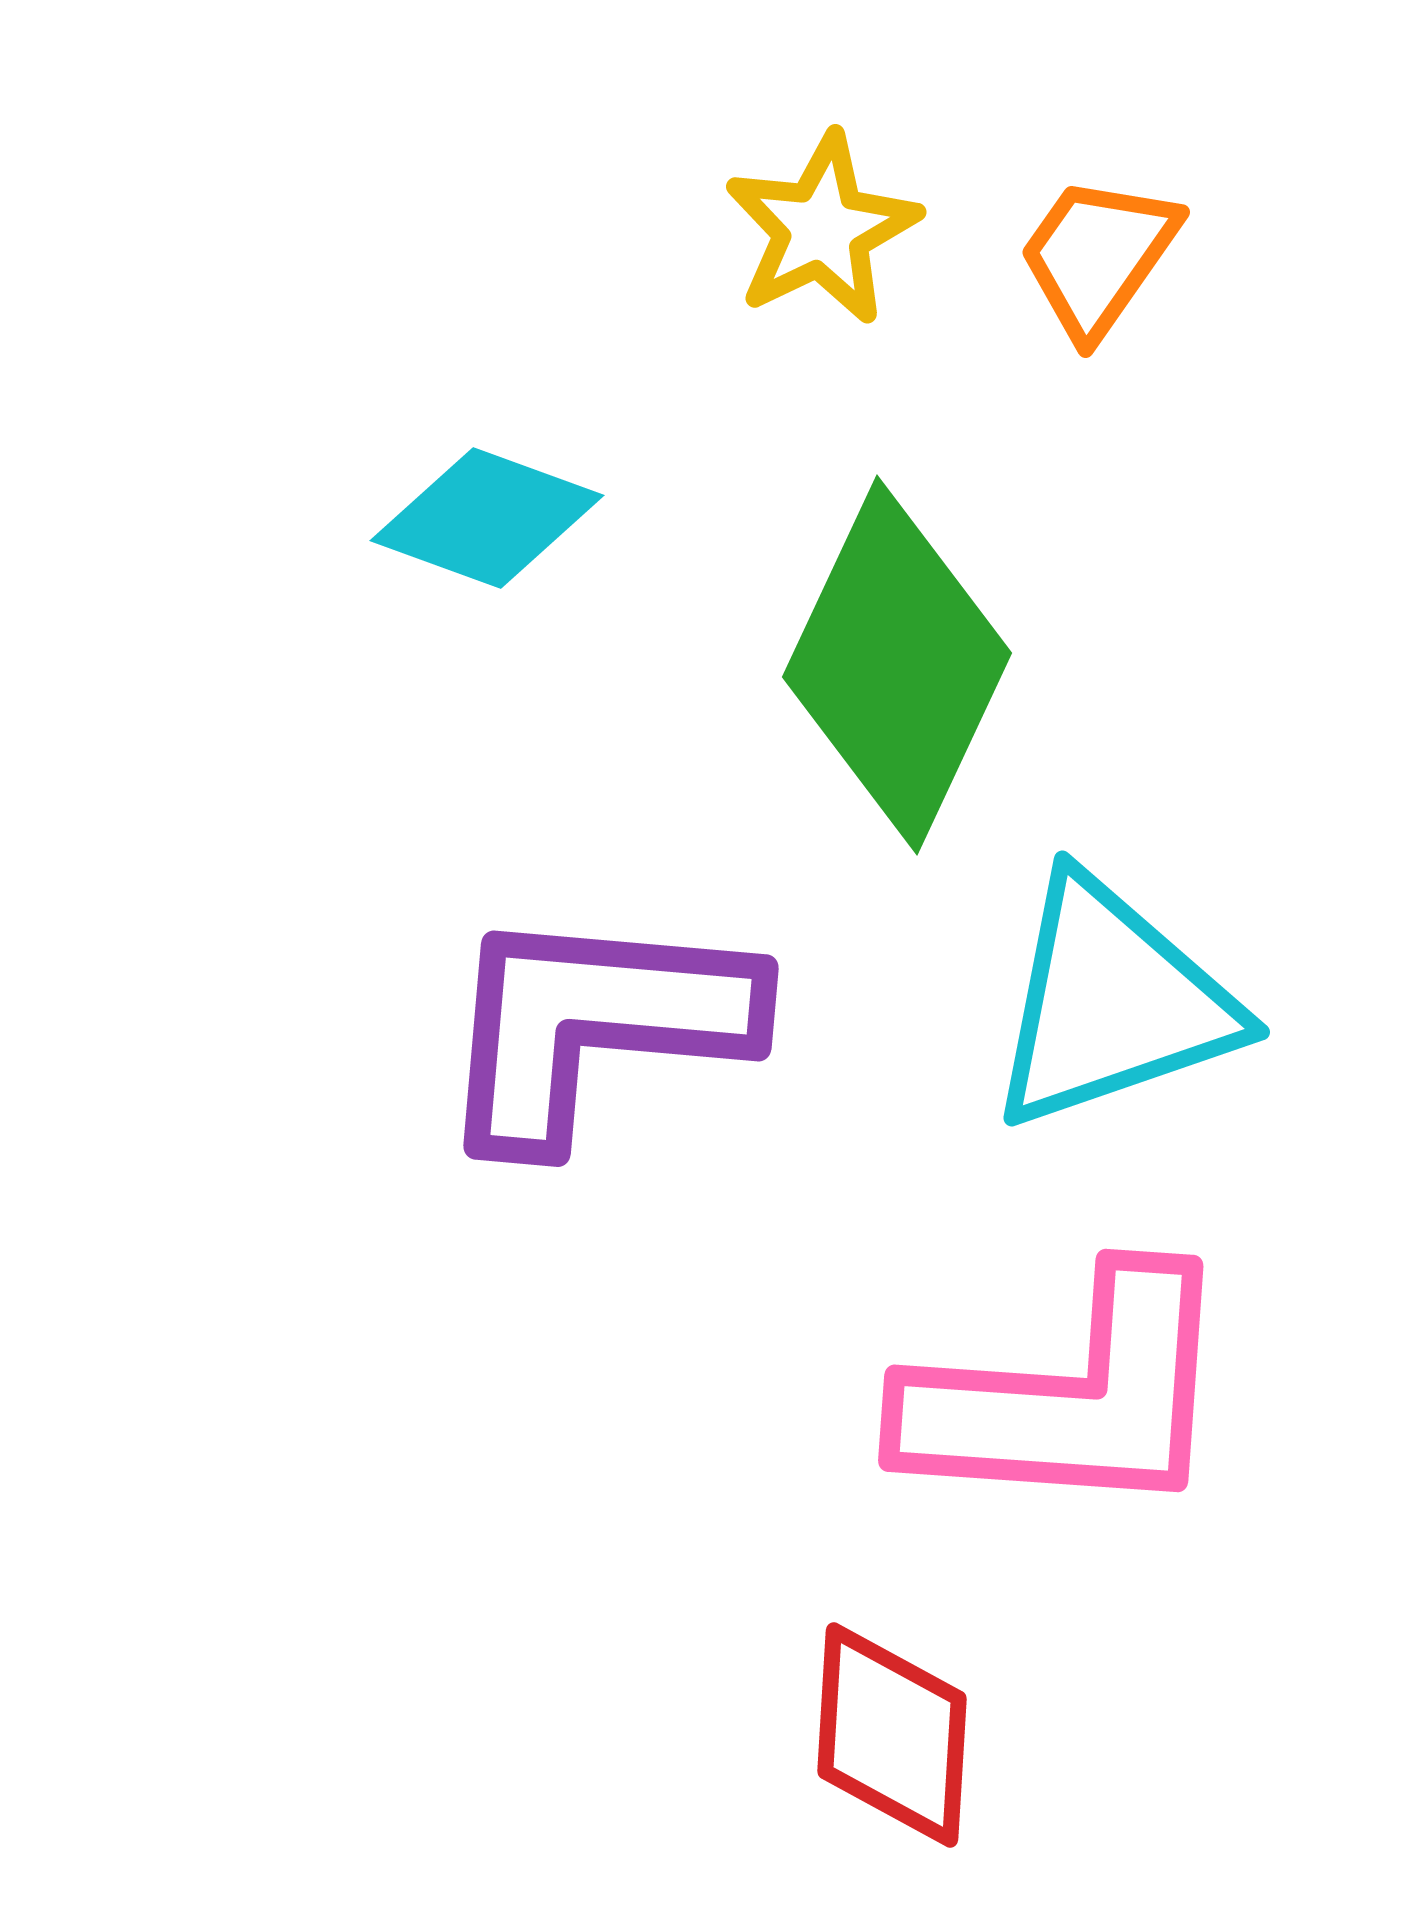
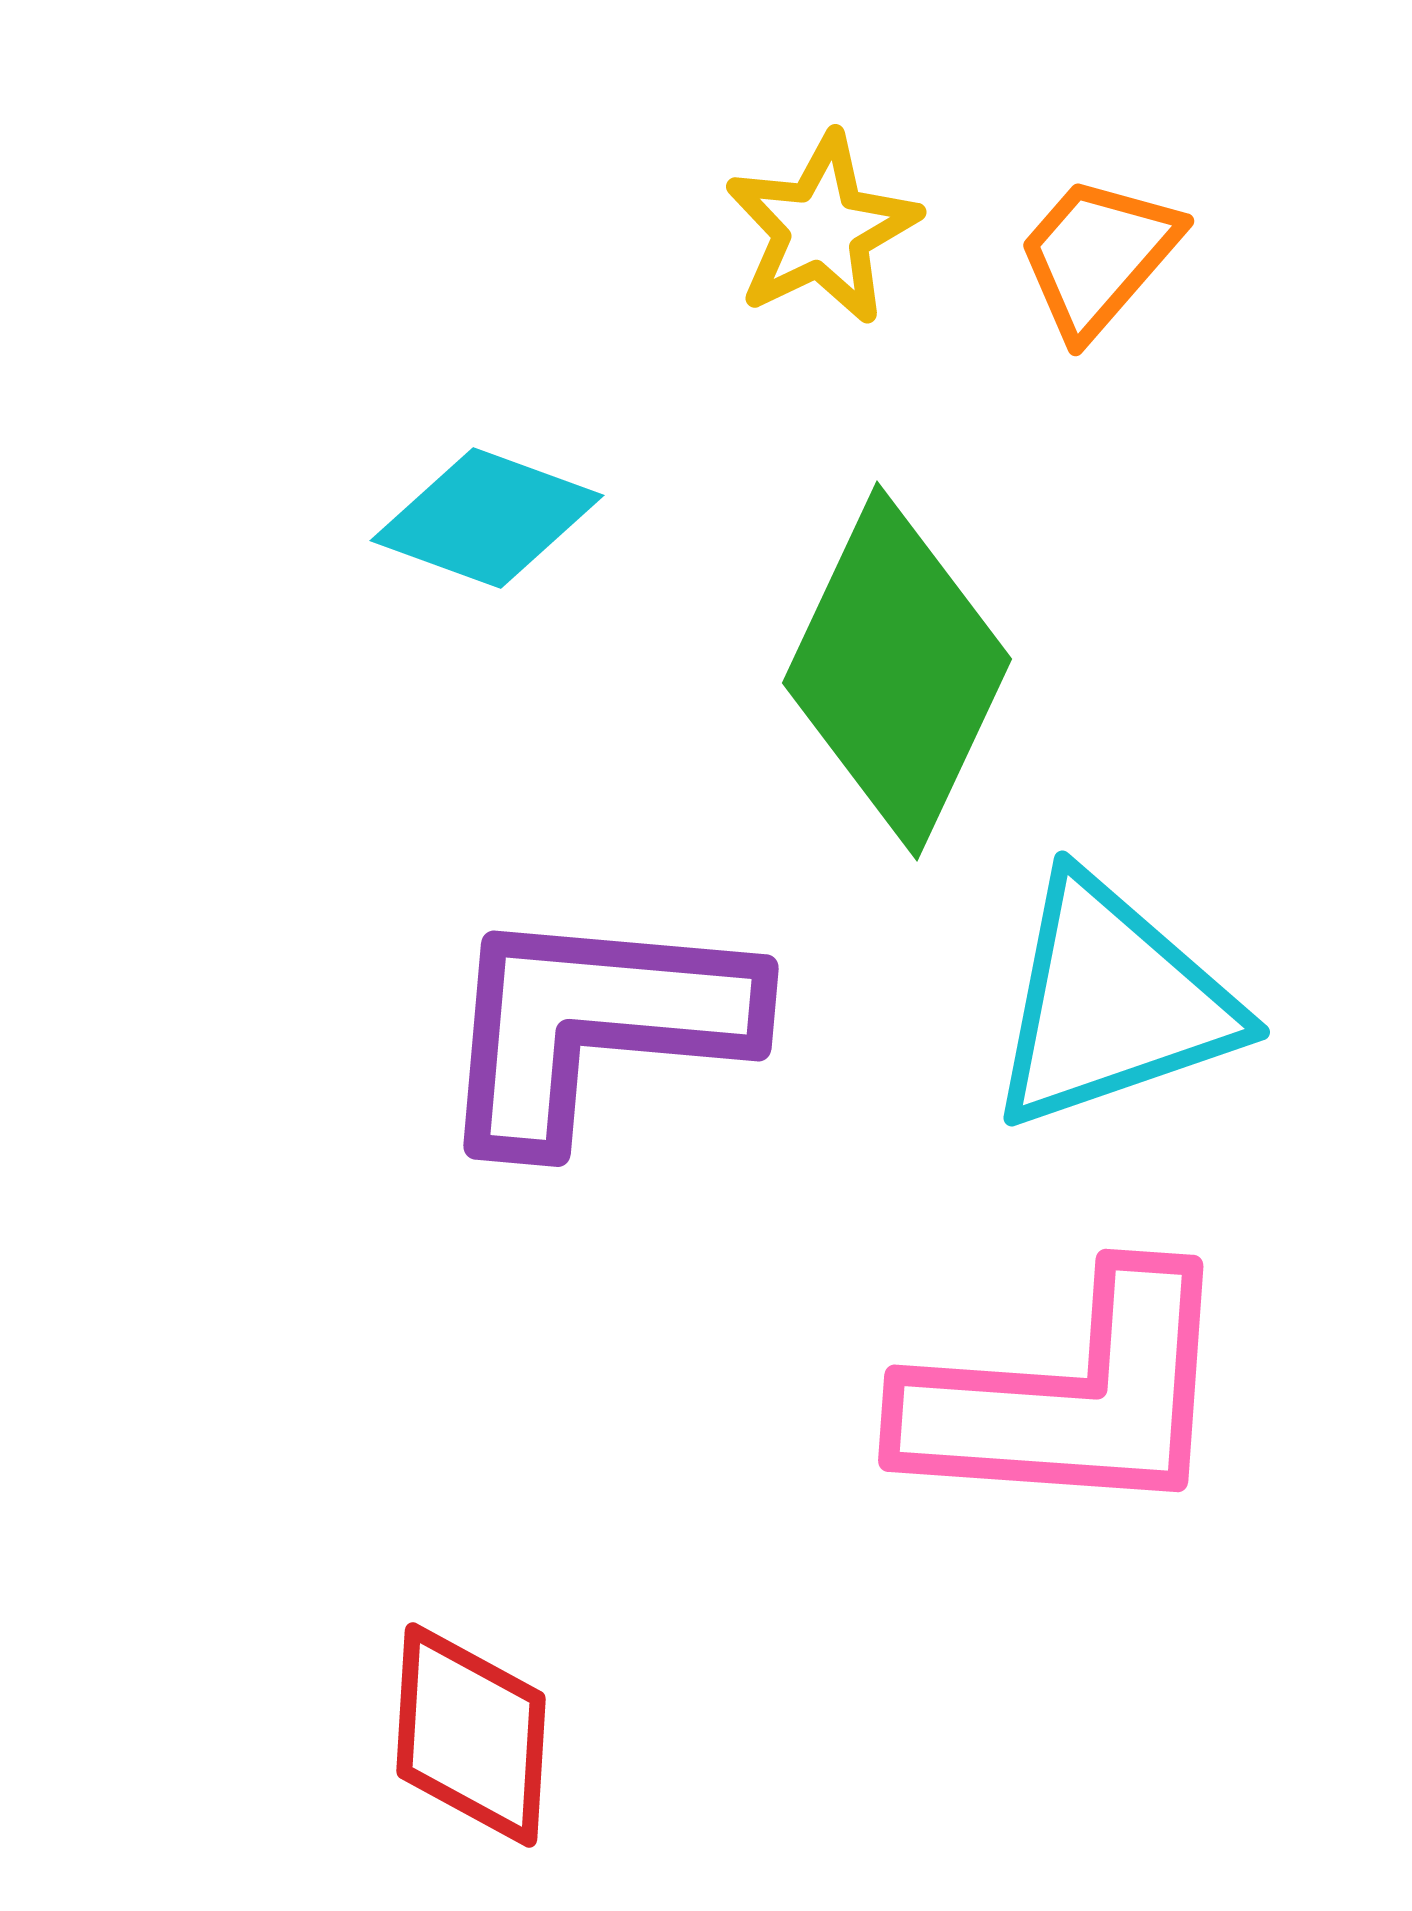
orange trapezoid: rotated 6 degrees clockwise
green diamond: moved 6 px down
red diamond: moved 421 px left
